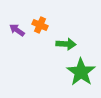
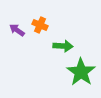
green arrow: moved 3 px left, 2 px down
